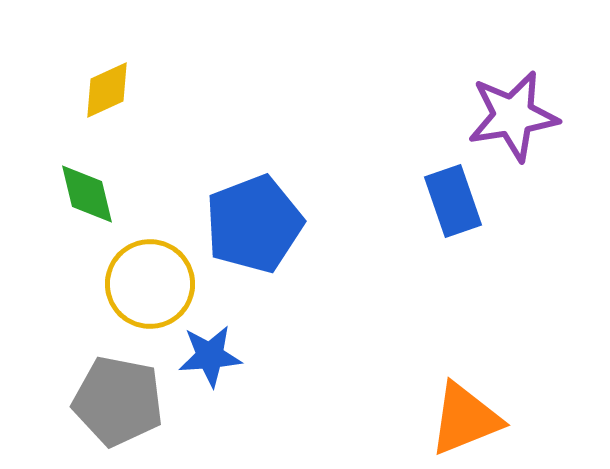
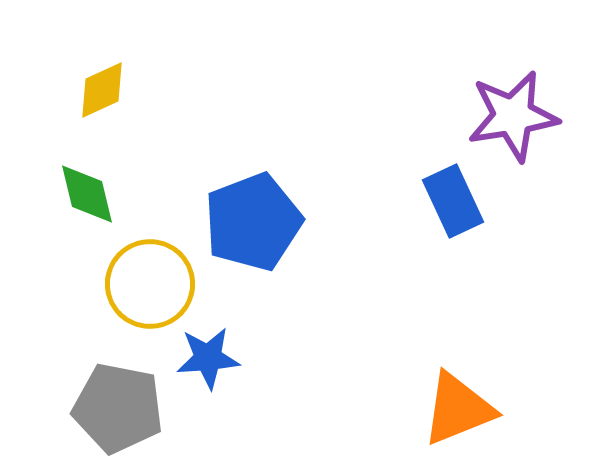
yellow diamond: moved 5 px left
blue rectangle: rotated 6 degrees counterclockwise
blue pentagon: moved 1 px left, 2 px up
blue star: moved 2 px left, 2 px down
gray pentagon: moved 7 px down
orange triangle: moved 7 px left, 10 px up
